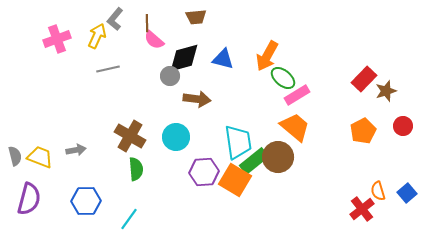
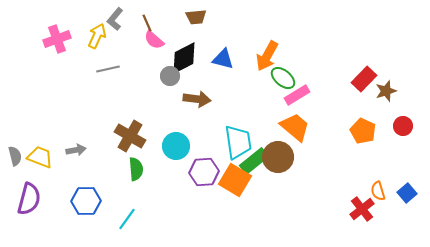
brown line: rotated 24 degrees counterclockwise
black diamond: rotated 12 degrees counterclockwise
orange pentagon: rotated 20 degrees counterclockwise
cyan circle: moved 9 px down
cyan line: moved 2 px left
